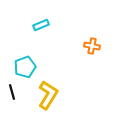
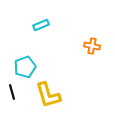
yellow L-shape: rotated 132 degrees clockwise
